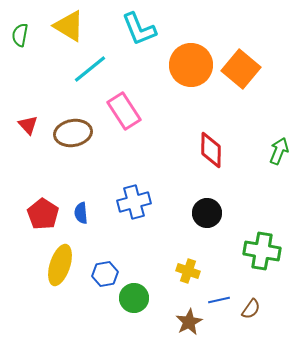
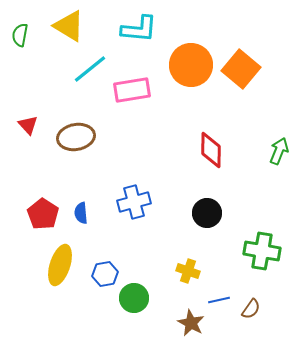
cyan L-shape: rotated 63 degrees counterclockwise
pink rectangle: moved 8 px right, 21 px up; rotated 66 degrees counterclockwise
brown ellipse: moved 3 px right, 4 px down
brown star: moved 2 px right, 1 px down; rotated 16 degrees counterclockwise
